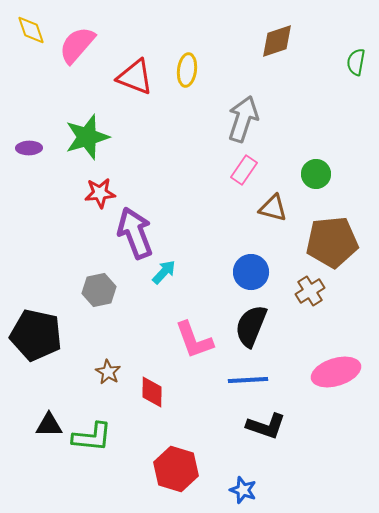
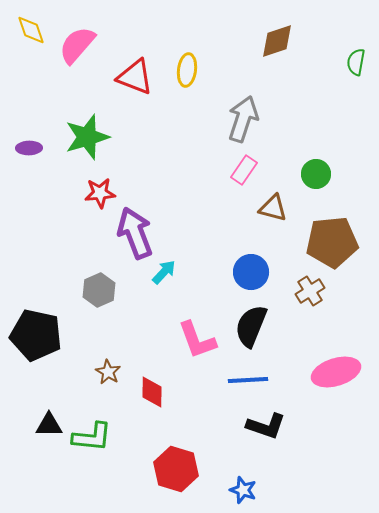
gray hexagon: rotated 12 degrees counterclockwise
pink L-shape: moved 3 px right
